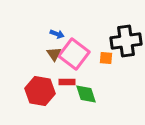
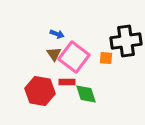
pink square: moved 3 px down
